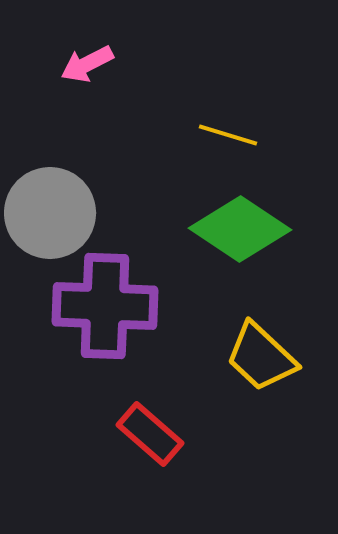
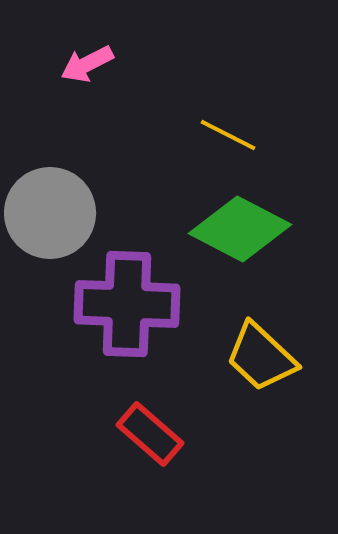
yellow line: rotated 10 degrees clockwise
green diamond: rotated 6 degrees counterclockwise
purple cross: moved 22 px right, 2 px up
